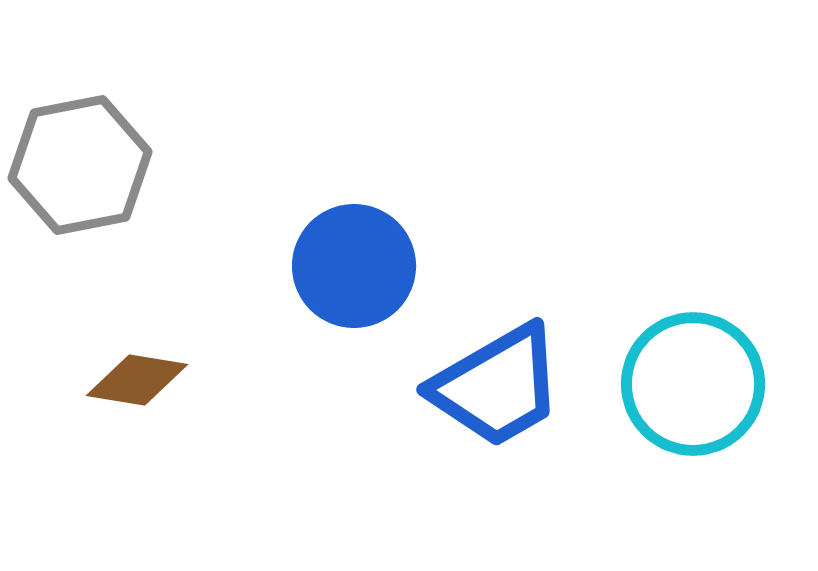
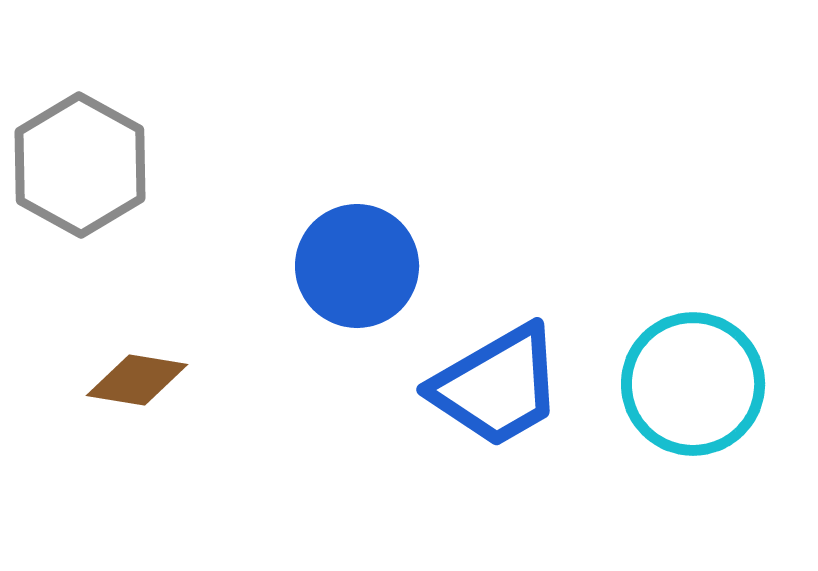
gray hexagon: rotated 20 degrees counterclockwise
blue circle: moved 3 px right
